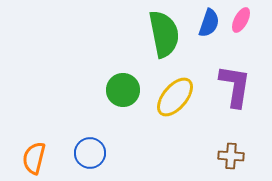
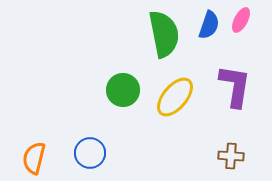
blue semicircle: moved 2 px down
